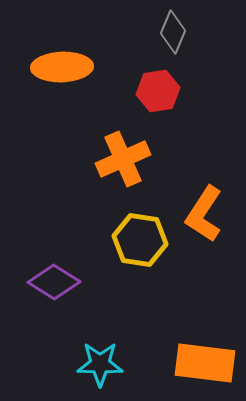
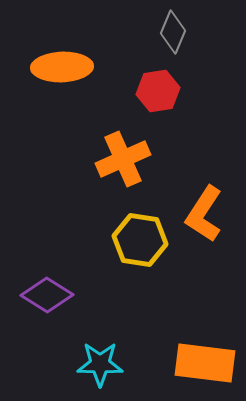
purple diamond: moved 7 px left, 13 px down
